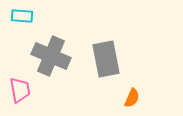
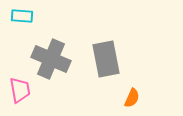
gray cross: moved 3 px down
